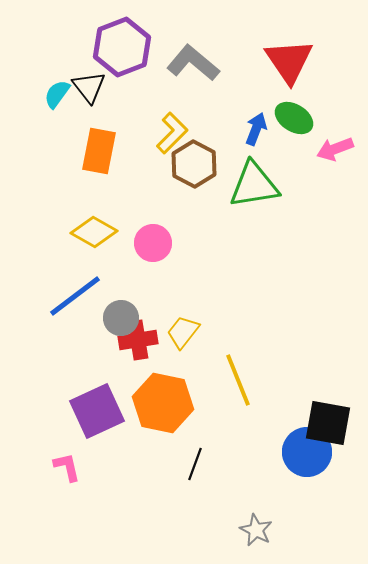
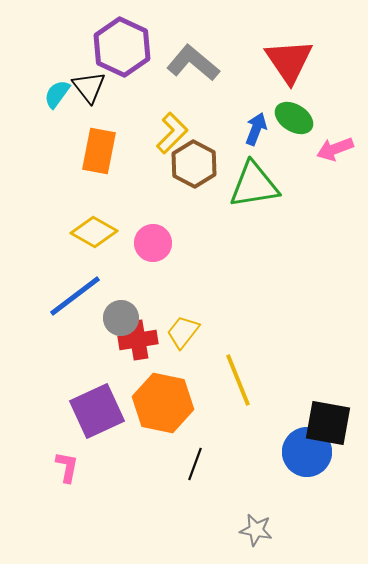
purple hexagon: rotated 14 degrees counterclockwise
pink L-shape: rotated 24 degrees clockwise
gray star: rotated 16 degrees counterclockwise
